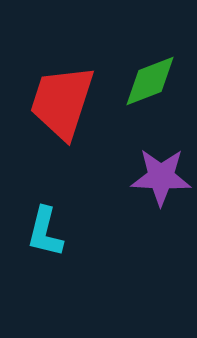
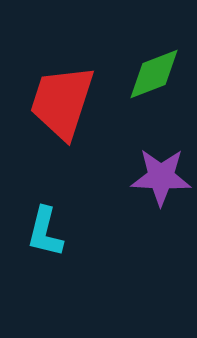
green diamond: moved 4 px right, 7 px up
